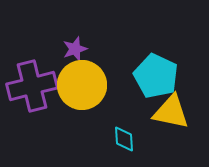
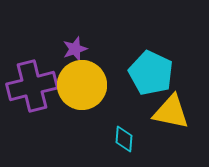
cyan pentagon: moved 5 px left, 3 px up
cyan diamond: rotated 8 degrees clockwise
